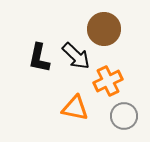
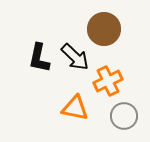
black arrow: moved 1 px left, 1 px down
